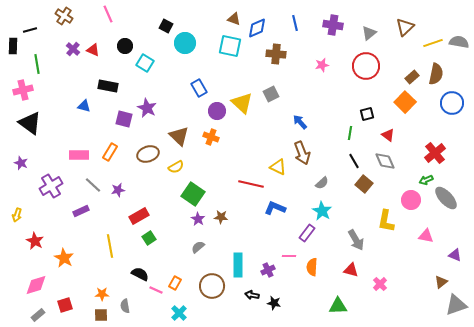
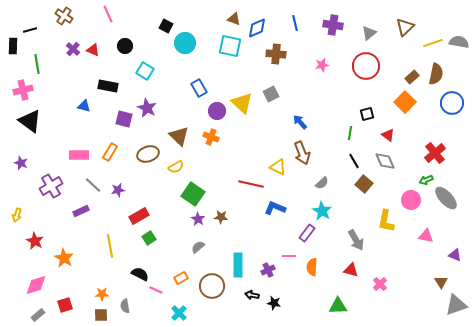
cyan square at (145, 63): moved 8 px down
black triangle at (30, 123): moved 2 px up
brown triangle at (441, 282): rotated 24 degrees counterclockwise
orange rectangle at (175, 283): moved 6 px right, 5 px up; rotated 32 degrees clockwise
